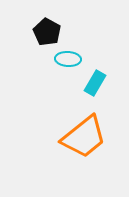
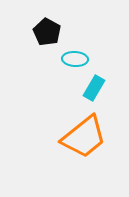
cyan ellipse: moved 7 px right
cyan rectangle: moved 1 px left, 5 px down
